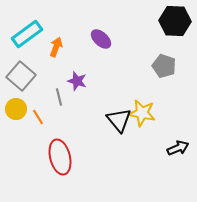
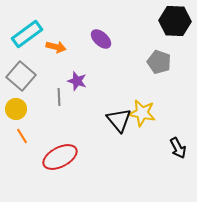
orange arrow: rotated 84 degrees clockwise
gray pentagon: moved 5 px left, 4 px up
gray line: rotated 12 degrees clockwise
orange line: moved 16 px left, 19 px down
black arrow: rotated 85 degrees clockwise
red ellipse: rotated 76 degrees clockwise
